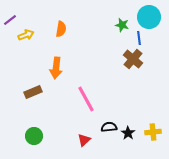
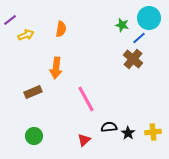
cyan circle: moved 1 px down
blue line: rotated 56 degrees clockwise
